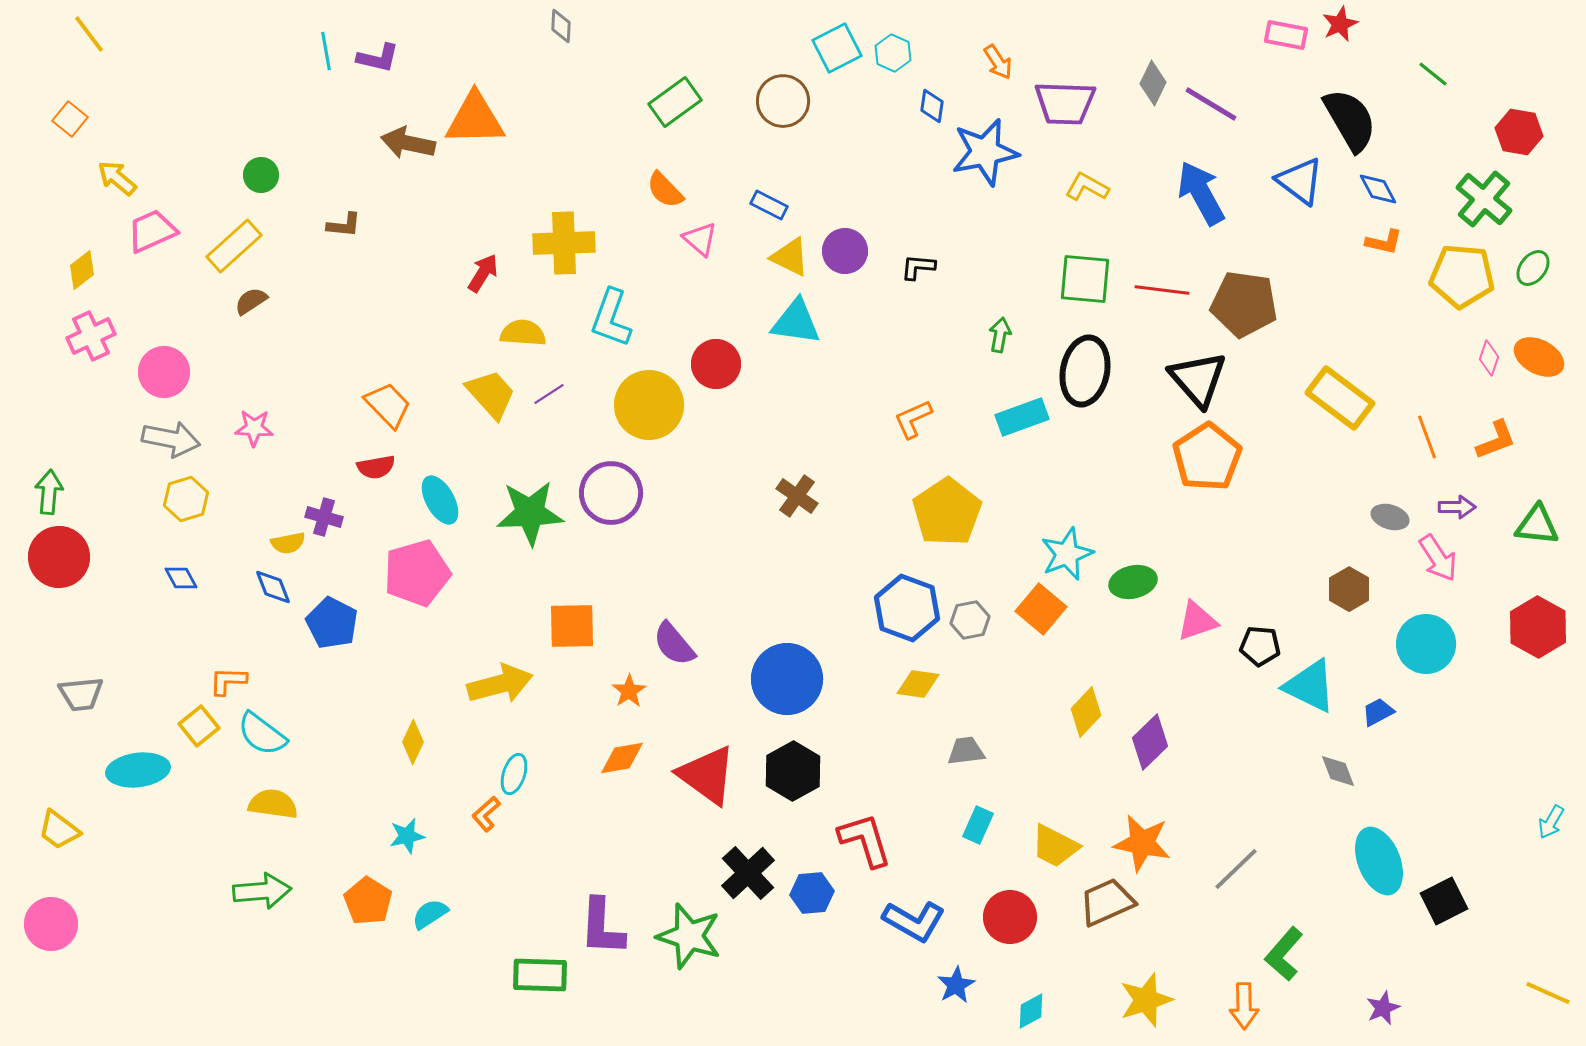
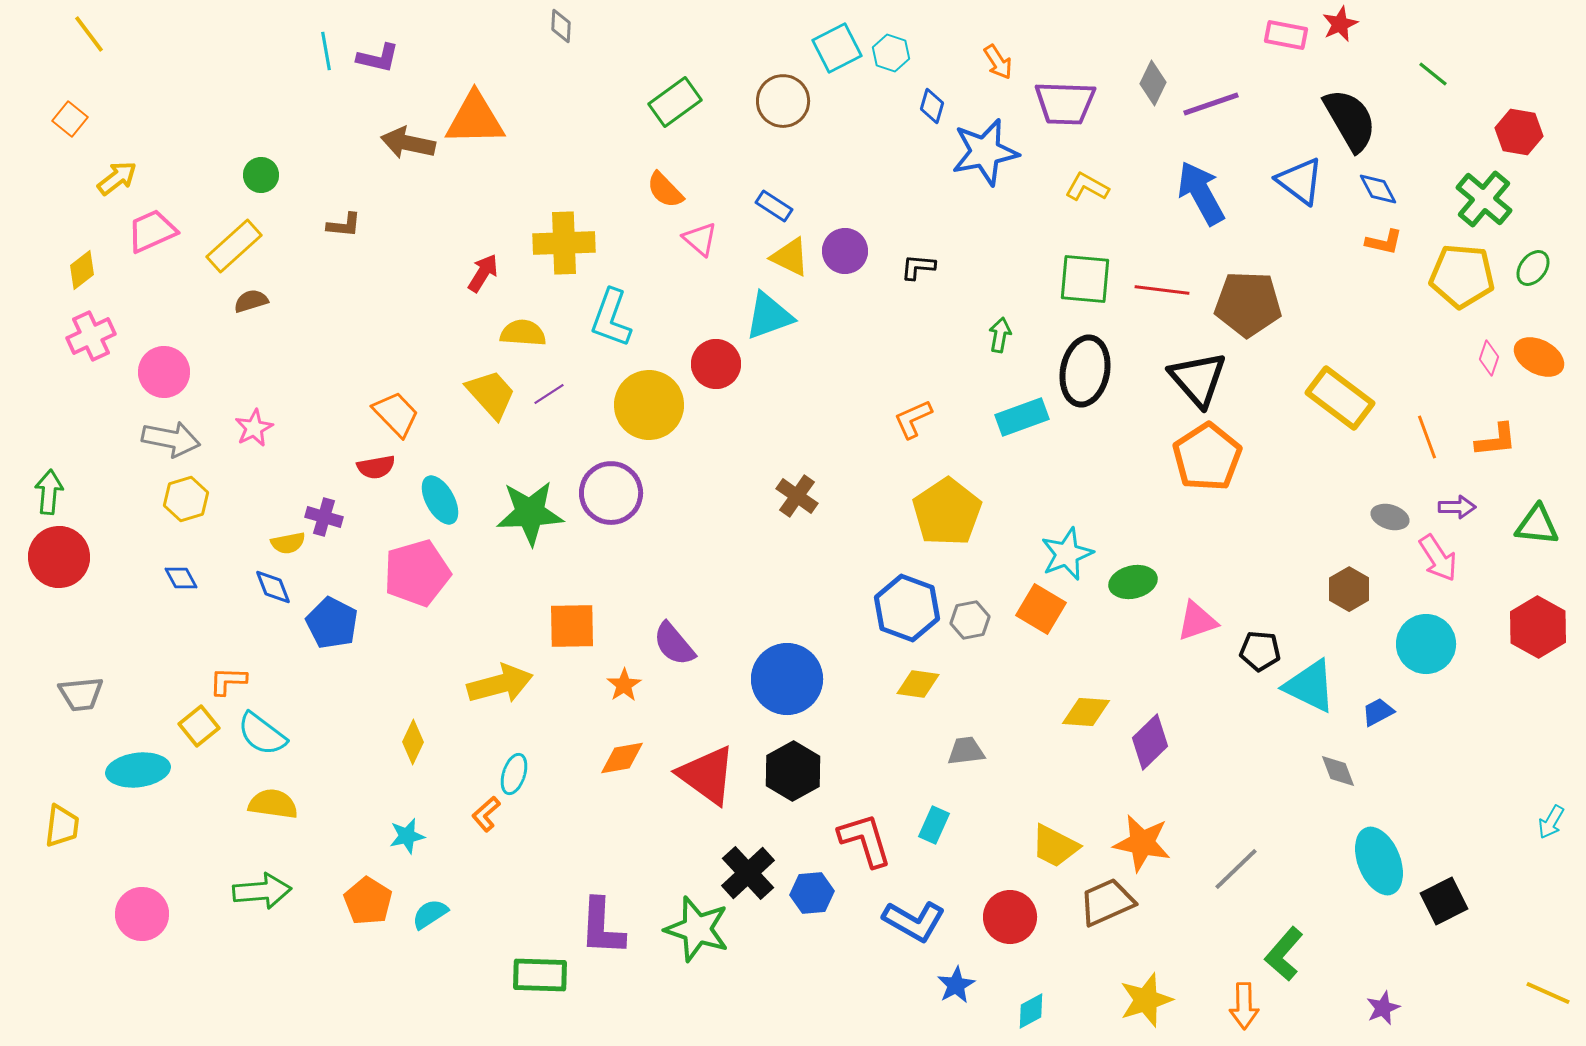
cyan hexagon at (893, 53): moved 2 px left; rotated 6 degrees counterclockwise
purple line at (1211, 104): rotated 50 degrees counterclockwise
blue diamond at (932, 106): rotated 8 degrees clockwise
yellow arrow at (117, 178): rotated 102 degrees clockwise
blue rectangle at (769, 205): moved 5 px right, 1 px down; rotated 6 degrees clockwise
brown semicircle at (251, 301): rotated 16 degrees clockwise
brown pentagon at (1244, 304): moved 4 px right; rotated 6 degrees counterclockwise
cyan triangle at (796, 322): moved 27 px left, 6 px up; rotated 28 degrees counterclockwise
orange trapezoid at (388, 405): moved 8 px right, 9 px down
pink star at (254, 428): rotated 30 degrees counterclockwise
orange L-shape at (1496, 440): rotated 15 degrees clockwise
orange square at (1041, 609): rotated 9 degrees counterclockwise
black pentagon at (1260, 646): moved 5 px down
orange star at (629, 691): moved 5 px left, 6 px up
yellow diamond at (1086, 712): rotated 51 degrees clockwise
cyan rectangle at (978, 825): moved 44 px left
yellow trapezoid at (59, 830): moved 3 px right, 4 px up; rotated 120 degrees counterclockwise
pink circle at (51, 924): moved 91 px right, 10 px up
green star at (689, 936): moved 8 px right, 7 px up
